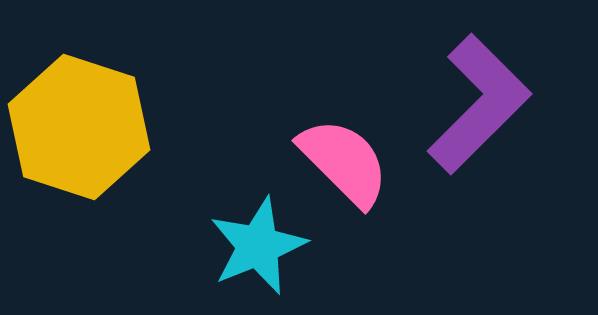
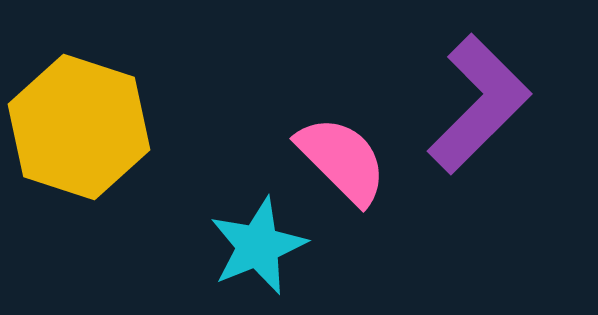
pink semicircle: moved 2 px left, 2 px up
